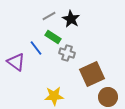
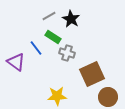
yellow star: moved 3 px right
